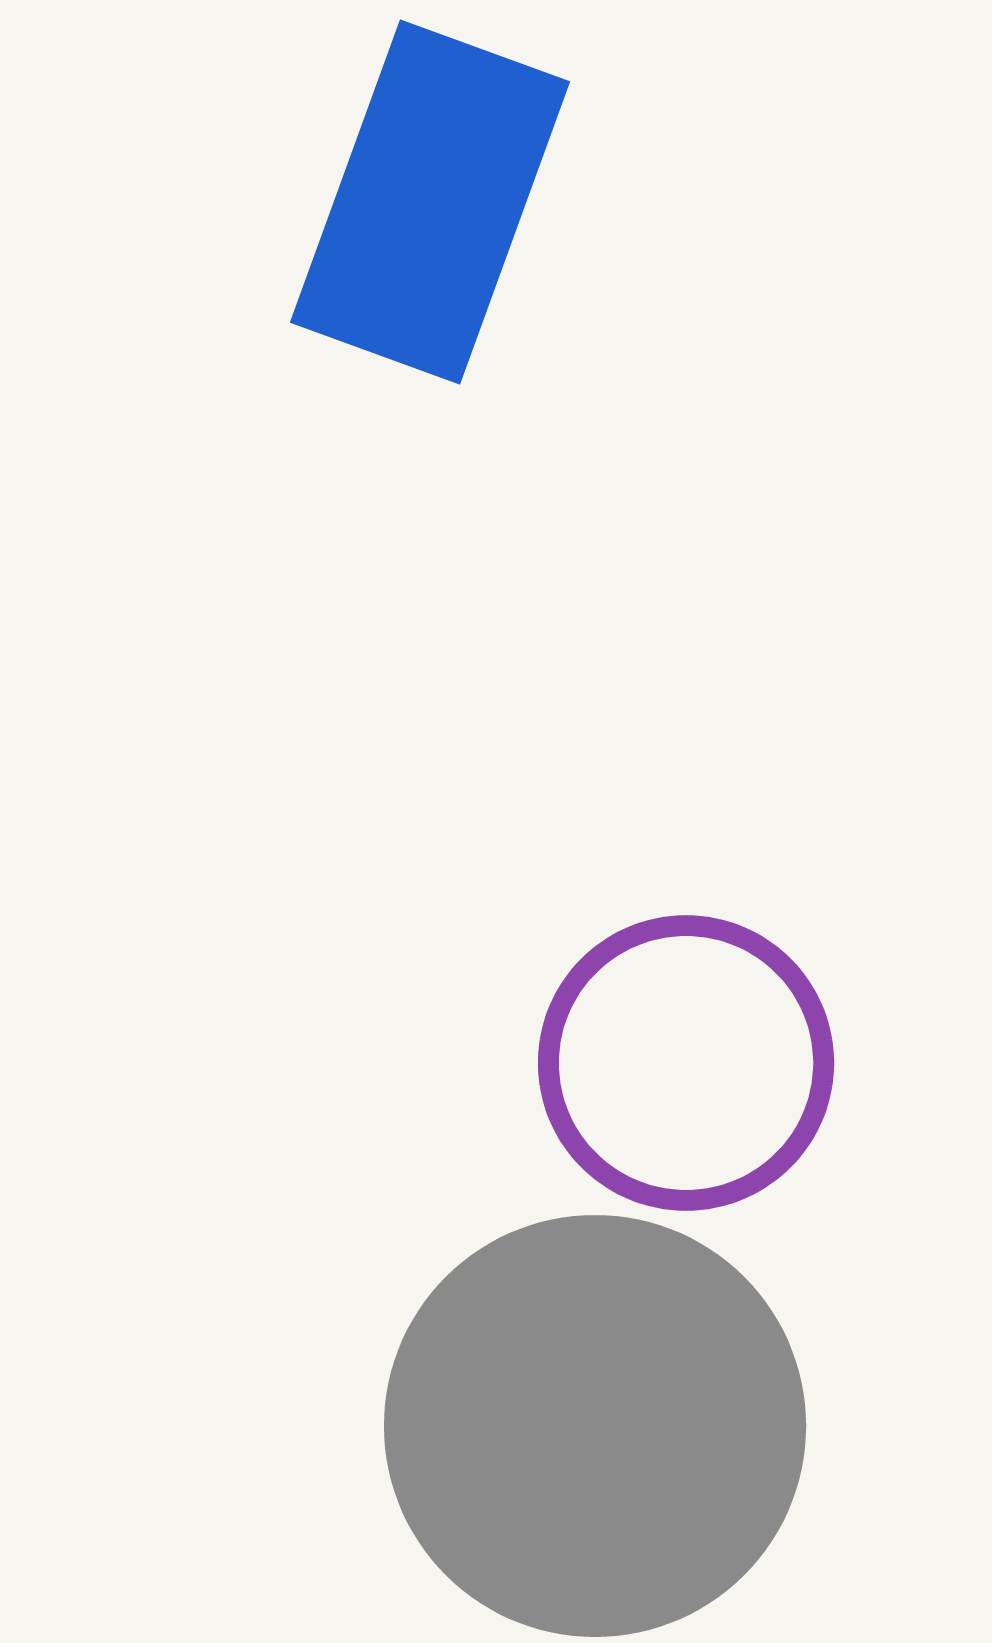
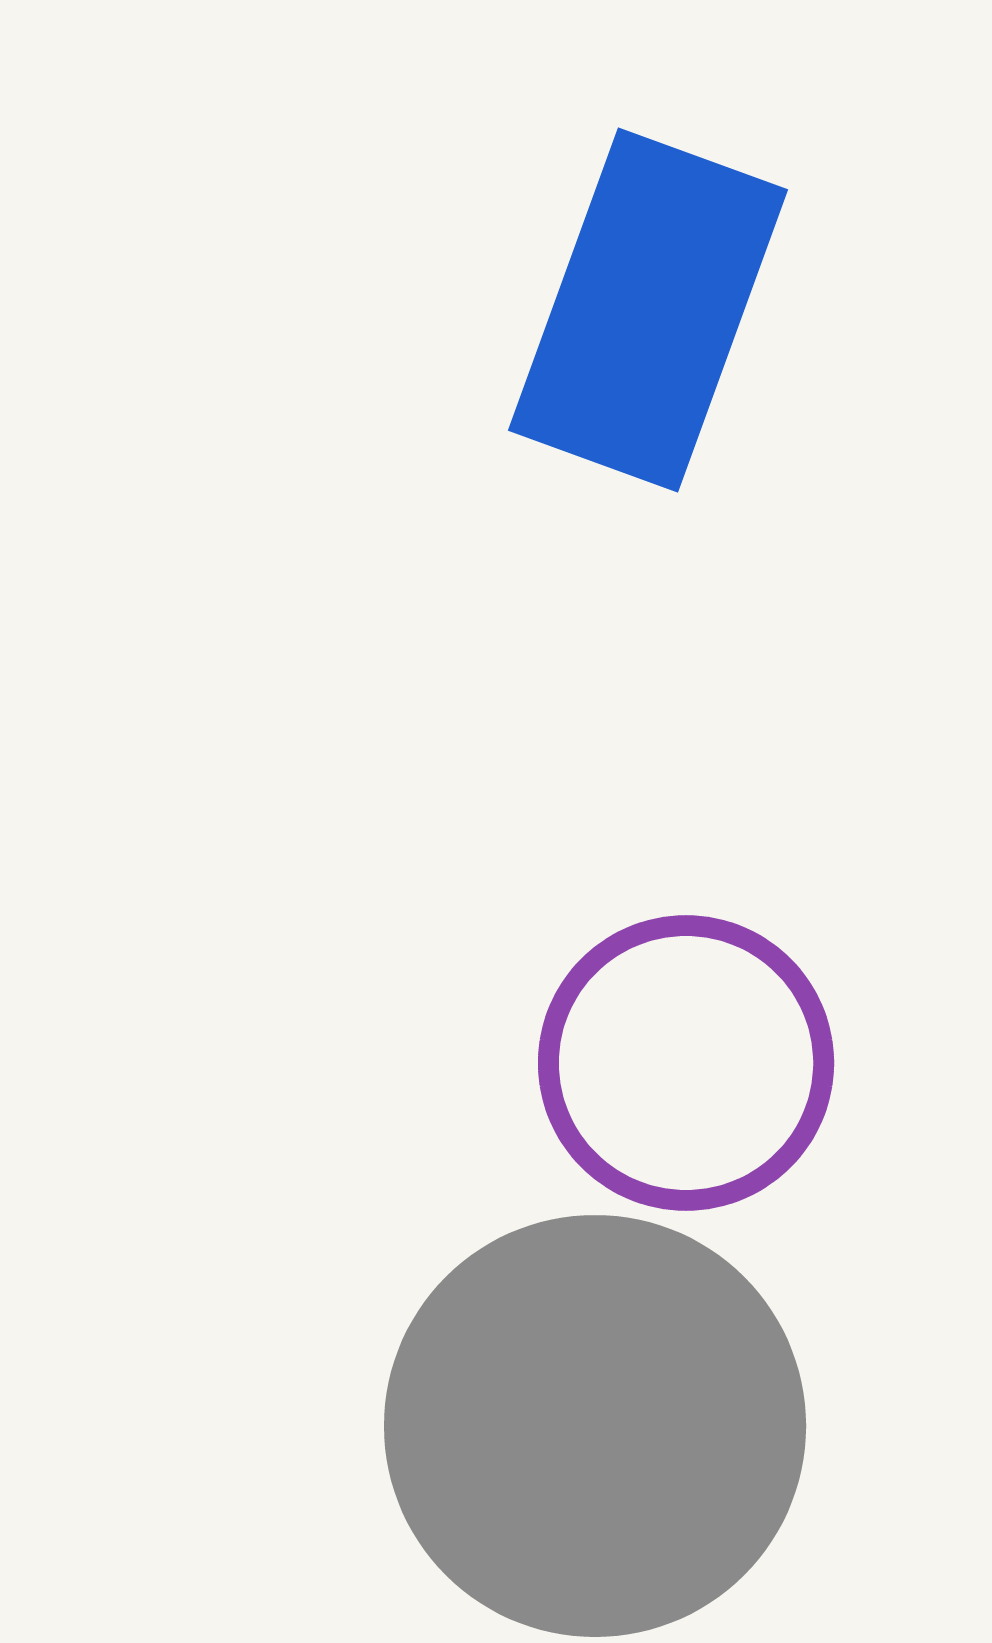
blue rectangle: moved 218 px right, 108 px down
